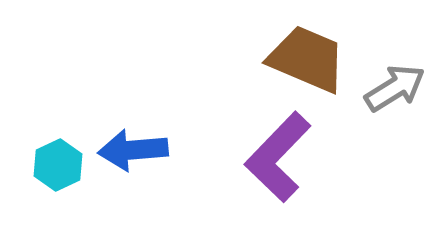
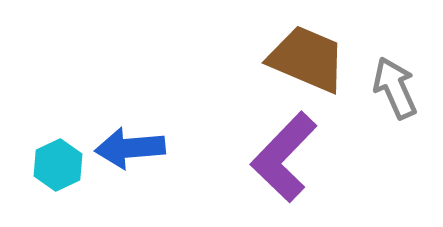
gray arrow: rotated 82 degrees counterclockwise
blue arrow: moved 3 px left, 2 px up
purple L-shape: moved 6 px right
